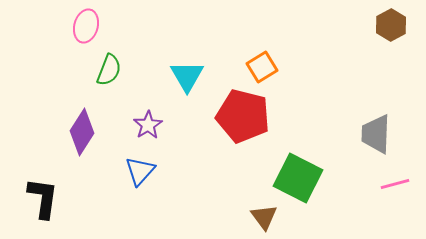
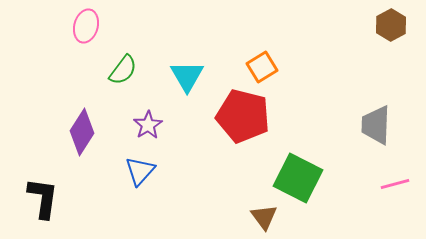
green semicircle: moved 14 px right; rotated 16 degrees clockwise
gray trapezoid: moved 9 px up
